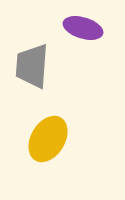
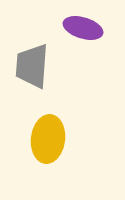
yellow ellipse: rotated 24 degrees counterclockwise
